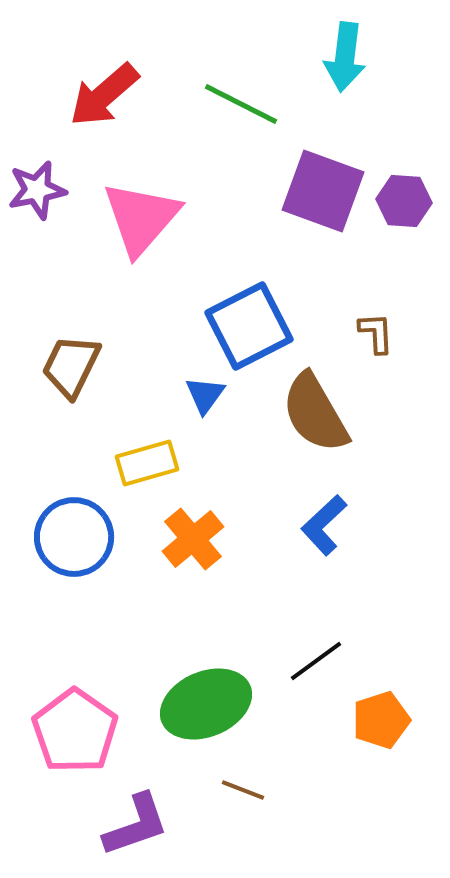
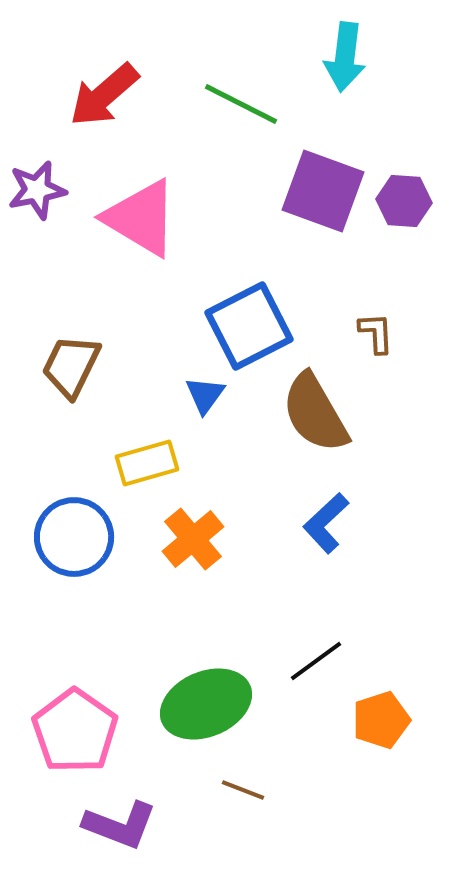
pink triangle: rotated 40 degrees counterclockwise
blue L-shape: moved 2 px right, 2 px up
purple L-shape: moved 16 px left; rotated 40 degrees clockwise
